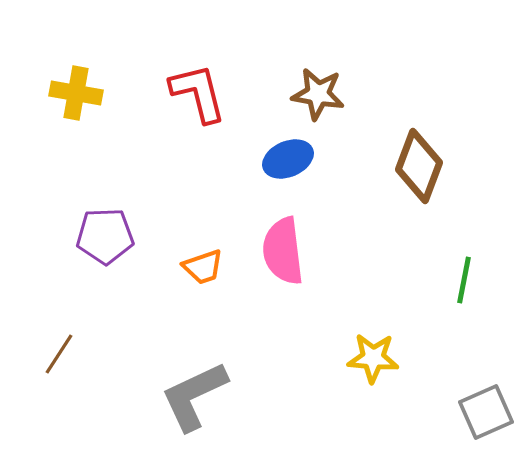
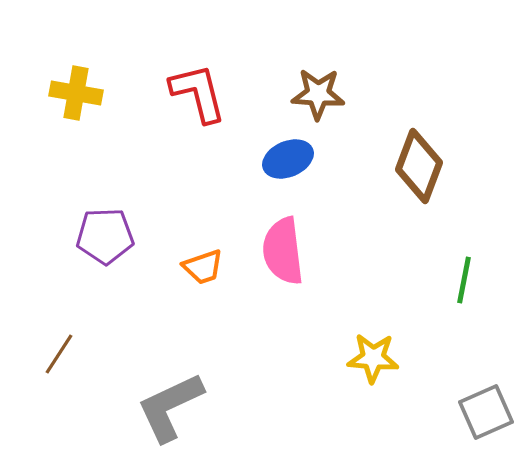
brown star: rotated 6 degrees counterclockwise
gray L-shape: moved 24 px left, 11 px down
